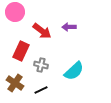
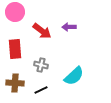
red rectangle: moved 6 px left, 2 px up; rotated 30 degrees counterclockwise
cyan semicircle: moved 5 px down
brown cross: rotated 30 degrees counterclockwise
